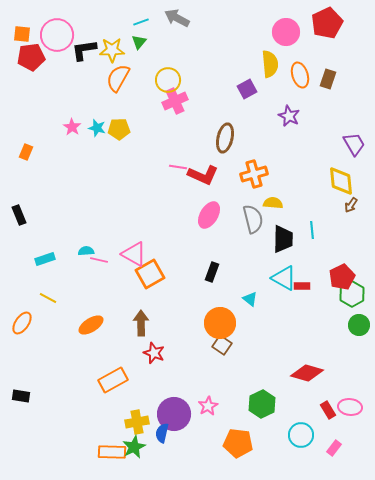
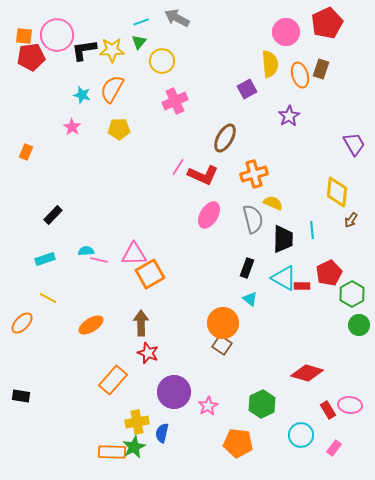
orange square at (22, 34): moved 2 px right, 2 px down
orange semicircle at (118, 78): moved 6 px left, 11 px down
brown rectangle at (328, 79): moved 7 px left, 10 px up
yellow circle at (168, 80): moved 6 px left, 19 px up
purple star at (289, 116): rotated 15 degrees clockwise
cyan star at (97, 128): moved 15 px left, 33 px up
brown ellipse at (225, 138): rotated 16 degrees clockwise
pink line at (178, 167): rotated 66 degrees counterclockwise
yellow diamond at (341, 181): moved 4 px left, 11 px down; rotated 12 degrees clockwise
yellow semicircle at (273, 203): rotated 18 degrees clockwise
brown arrow at (351, 205): moved 15 px down
black rectangle at (19, 215): moved 34 px right; rotated 66 degrees clockwise
pink triangle at (134, 254): rotated 32 degrees counterclockwise
black rectangle at (212, 272): moved 35 px right, 4 px up
red pentagon at (342, 277): moved 13 px left, 4 px up
orange ellipse at (22, 323): rotated 10 degrees clockwise
orange circle at (220, 323): moved 3 px right
red star at (154, 353): moved 6 px left
orange rectangle at (113, 380): rotated 20 degrees counterclockwise
pink ellipse at (350, 407): moved 2 px up
purple circle at (174, 414): moved 22 px up
